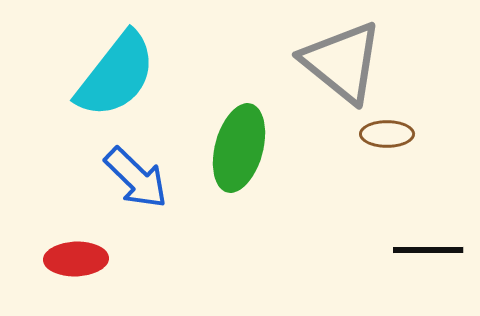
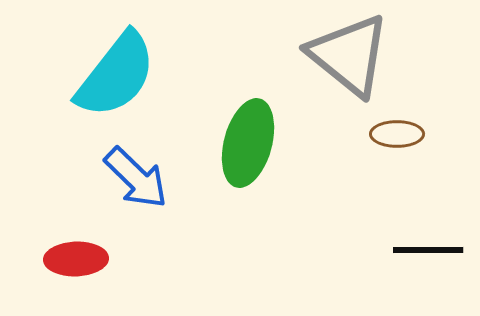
gray triangle: moved 7 px right, 7 px up
brown ellipse: moved 10 px right
green ellipse: moved 9 px right, 5 px up
